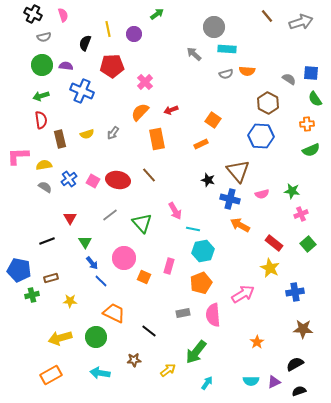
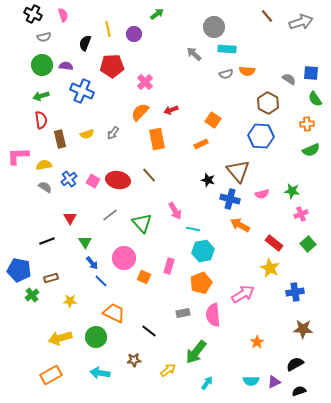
green cross at (32, 295): rotated 24 degrees counterclockwise
